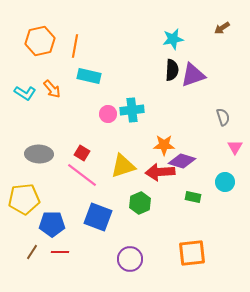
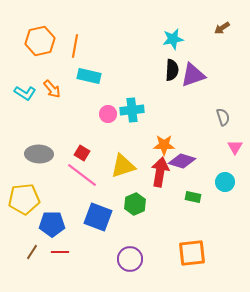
red arrow: rotated 104 degrees clockwise
green hexagon: moved 5 px left, 1 px down
